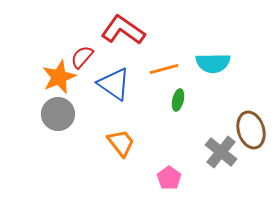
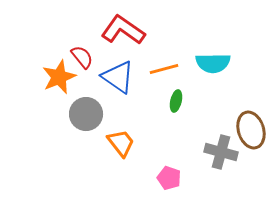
red semicircle: rotated 100 degrees clockwise
blue triangle: moved 4 px right, 7 px up
green ellipse: moved 2 px left, 1 px down
gray circle: moved 28 px right
gray cross: rotated 24 degrees counterclockwise
pink pentagon: rotated 15 degrees counterclockwise
